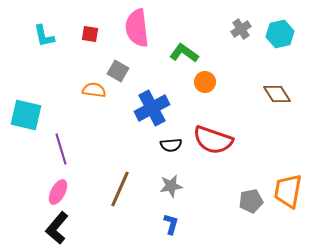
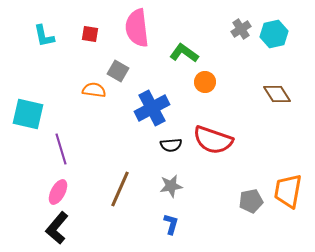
cyan hexagon: moved 6 px left
cyan square: moved 2 px right, 1 px up
